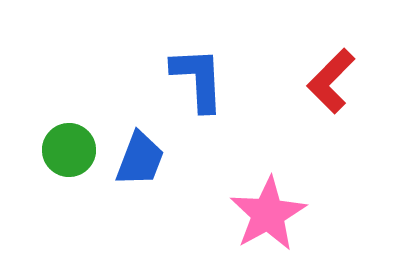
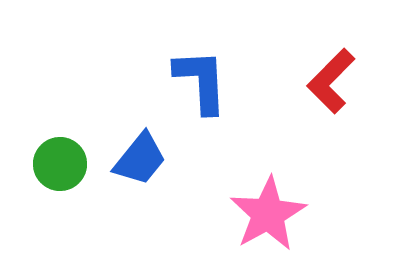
blue L-shape: moved 3 px right, 2 px down
green circle: moved 9 px left, 14 px down
blue trapezoid: rotated 18 degrees clockwise
